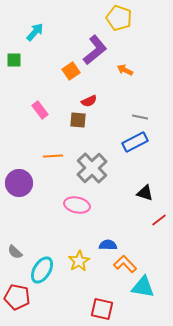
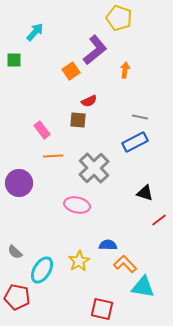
orange arrow: rotated 70 degrees clockwise
pink rectangle: moved 2 px right, 20 px down
gray cross: moved 2 px right
